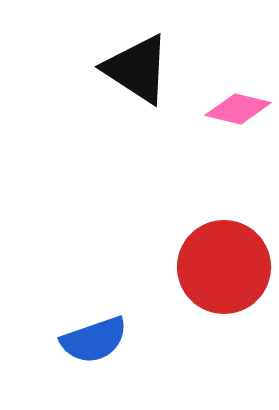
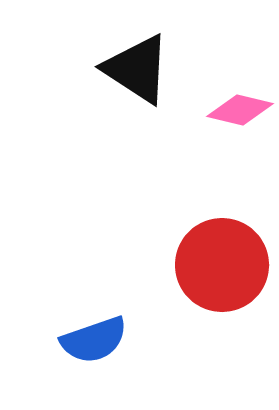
pink diamond: moved 2 px right, 1 px down
red circle: moved 2 px left, 2 px up
